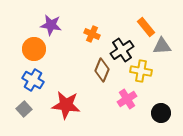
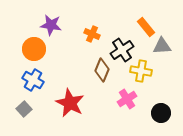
red star: moved 4 px right, 2 px up; rotated 20 degrees clockwise
